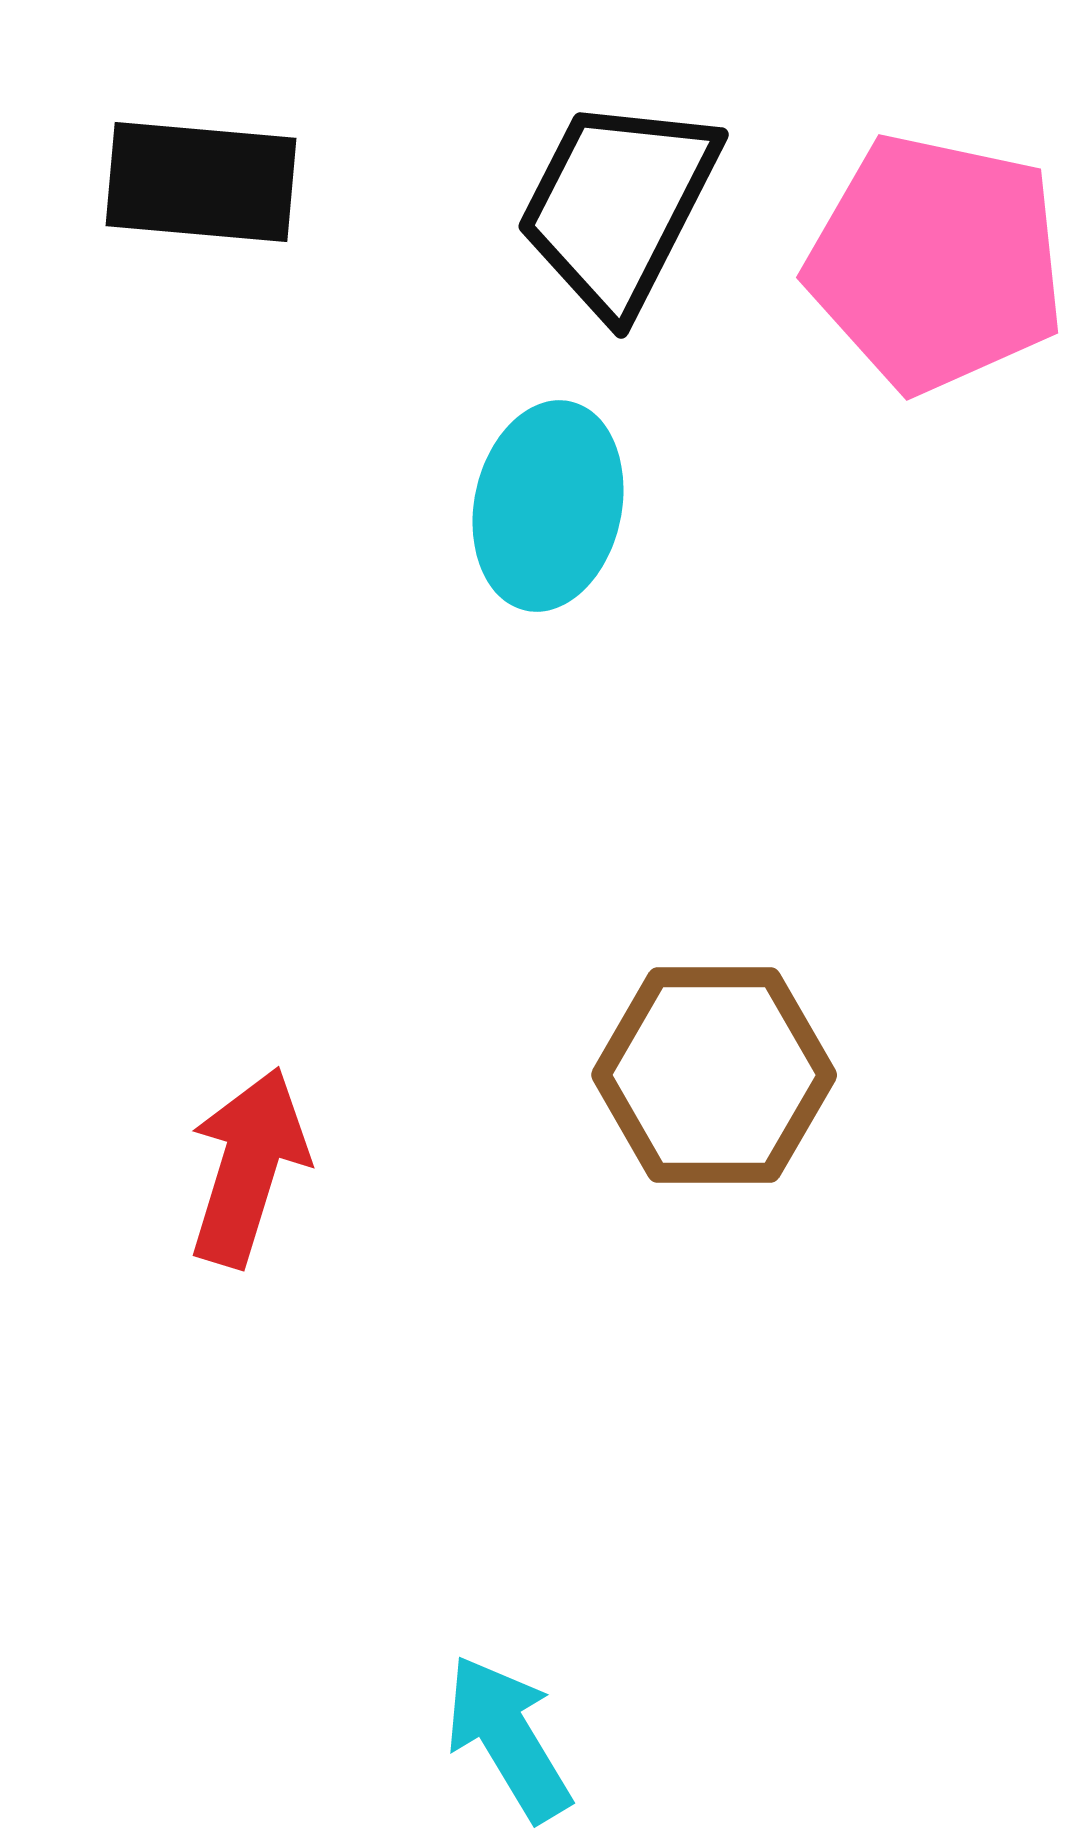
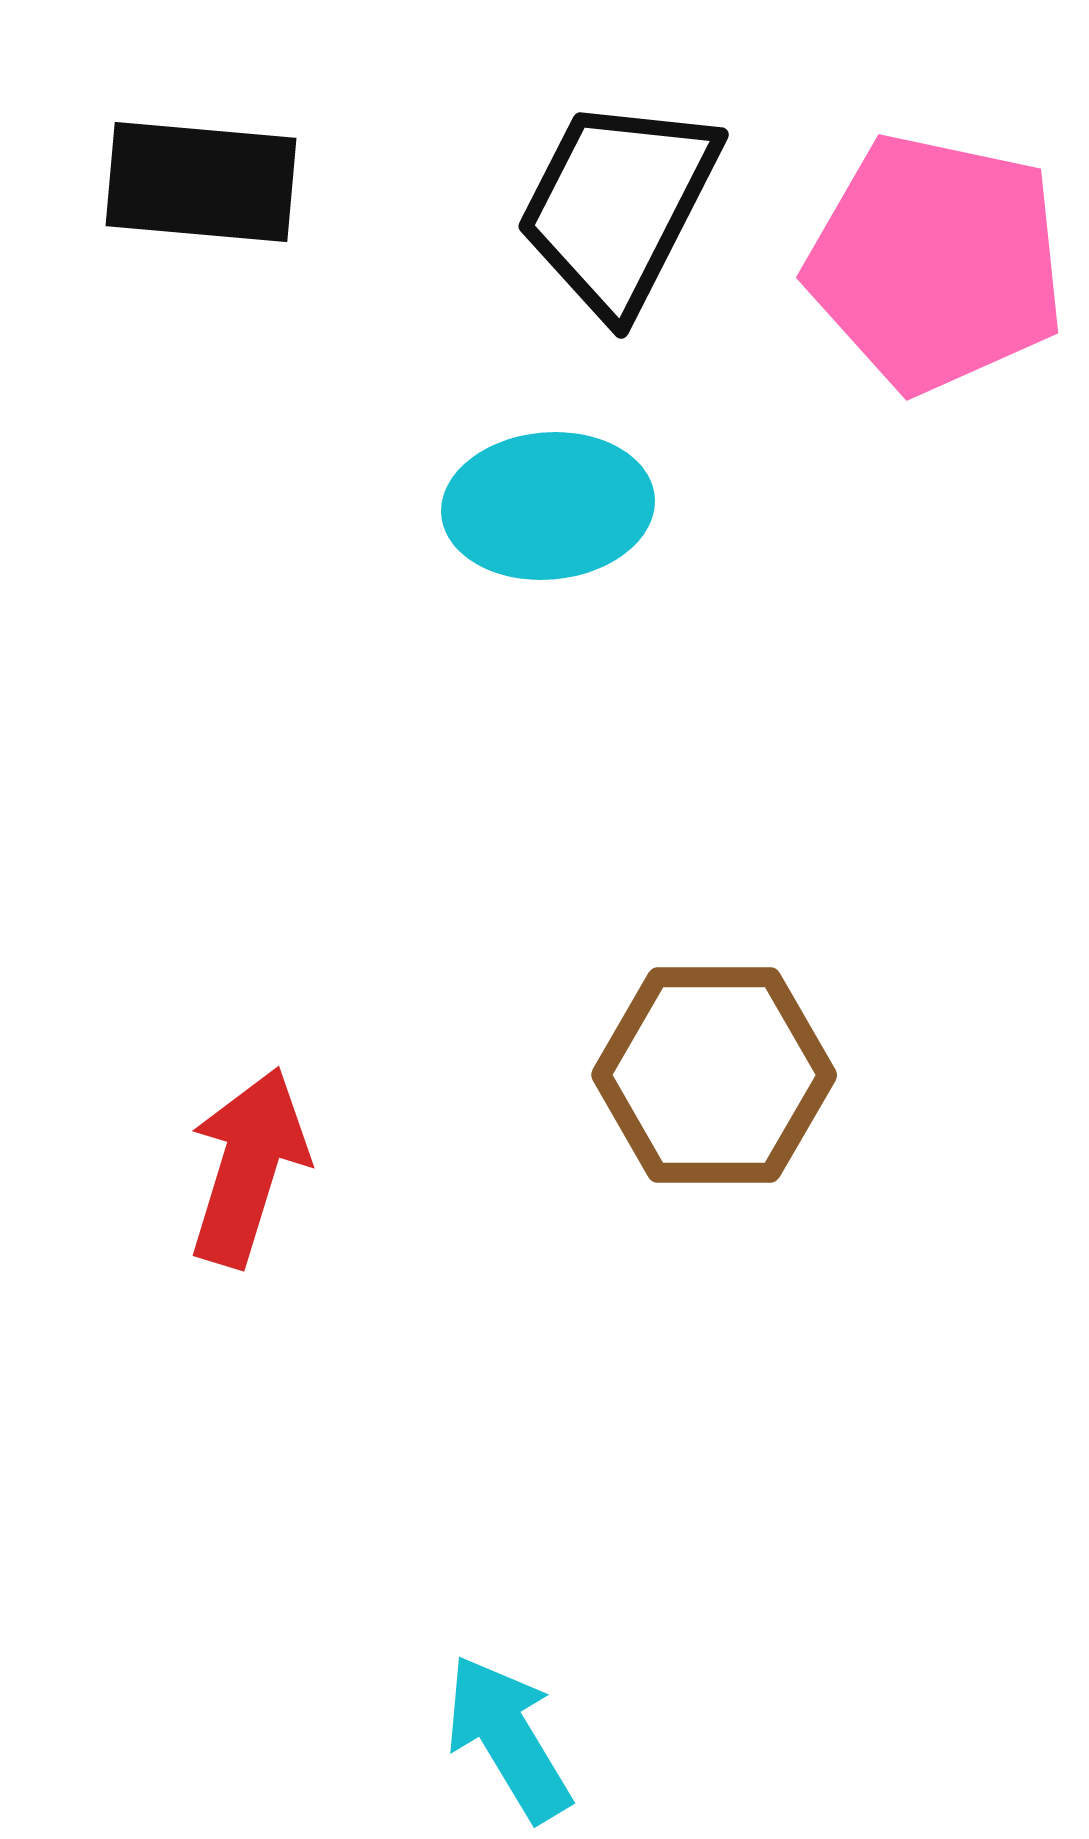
cyan ellipse: rotated 73 degrees clockwise
